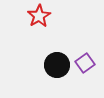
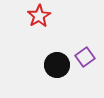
purple square: moved 6 px up
